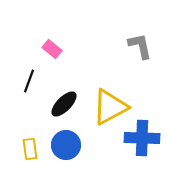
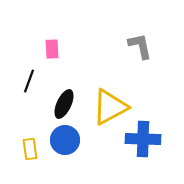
pink rectangle: rotated 48 degrees clockwise
black ellipse: rotated 20 degrees counterclockwise
blue cross: moved 1 px right, 1 px down
blue circle: moved 1 px left, 5 px up
